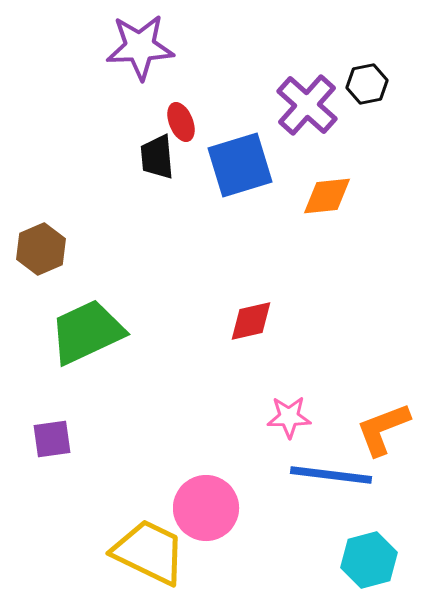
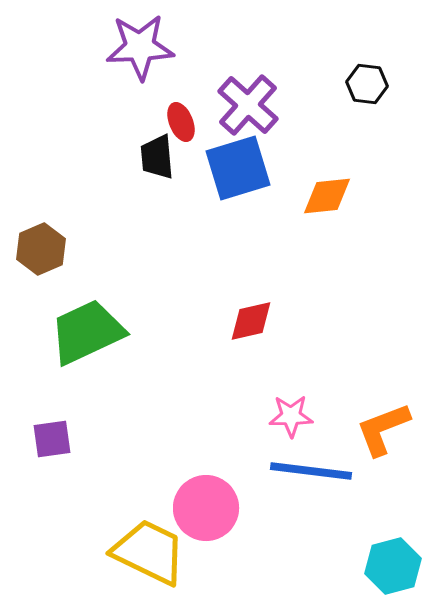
black hexagon: rotated 18 degrees clockwise
purple cross: moved 59 px left
blue square: moved 2 px left, 3 px down
pink star: moved 2 px right, 1 px up
blue line: moved 20 px left, 4 px up
cyan hexagon: moved 24 px right, 6 px down
